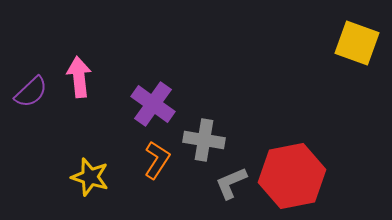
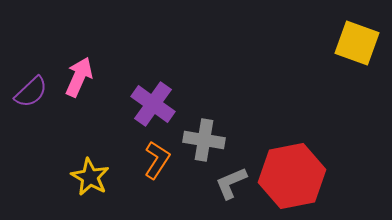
pink arrow: rotated 30 degrees clockwise
yellow star: rotated 12 degrees clockwise
